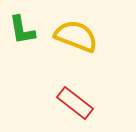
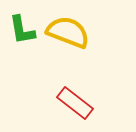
yellow semicircle: moved 8 px left, 4 px up
